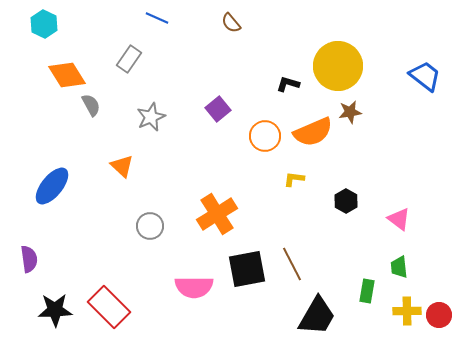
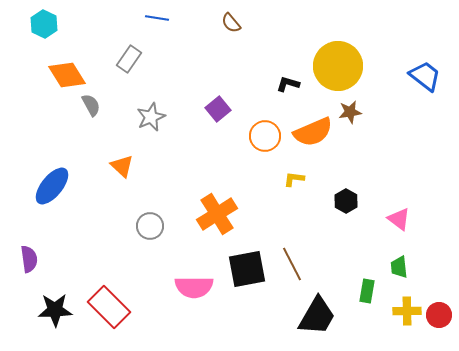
blue line: rotated 15 degrees counterclockwise
